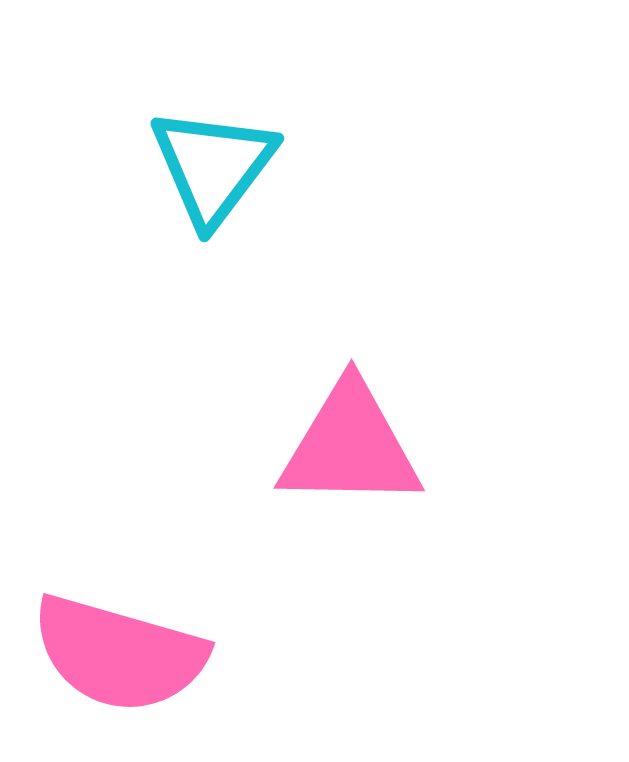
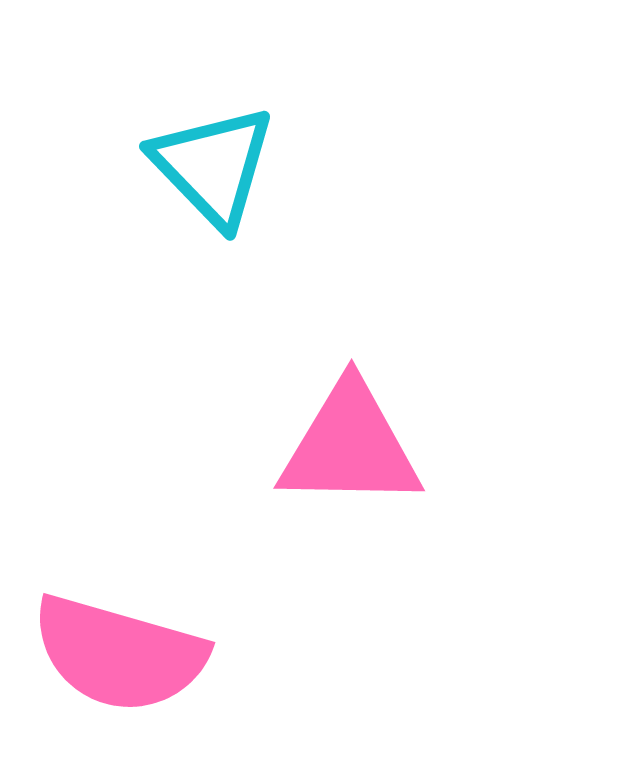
cyan triangle: rotated 21 degrees counterclockwise
